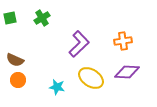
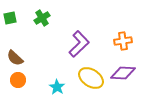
brown semicircle: moved 2 px up; rotated 18 degrees clockwise
purple diamond: moved 4 px left, 1 px down
cyan star: rotated 21 degrees clockwise
